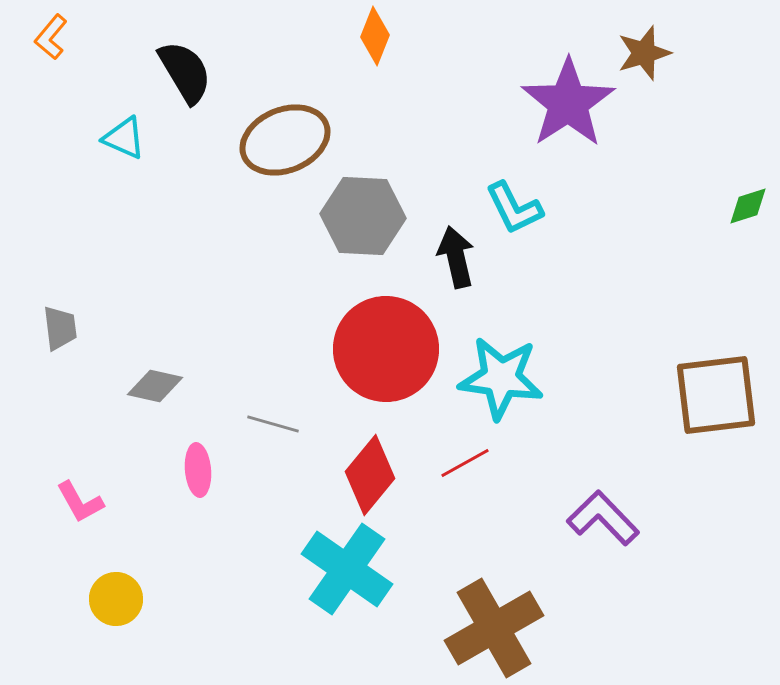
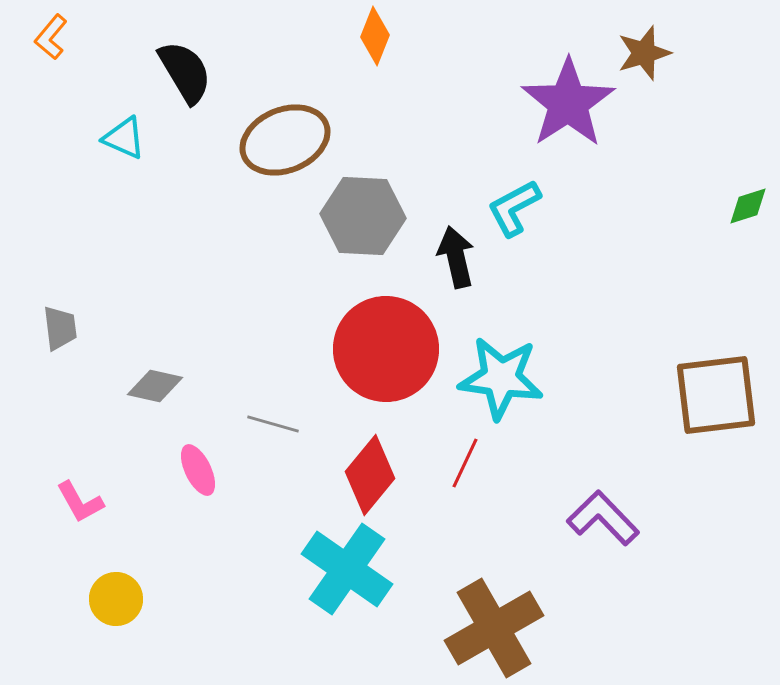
cyan L-shape: rotated 88 degrees clockwise
red line: rotated 36 degrees counterclockwise
pink ellipse: rotated 21 degrees counterclockwise
